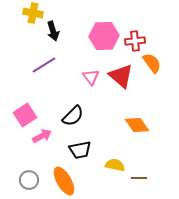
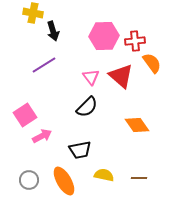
black semicircle: moved 14 px right, 9 px up
yellow semicircle: moved 11 px left, 10 px down
